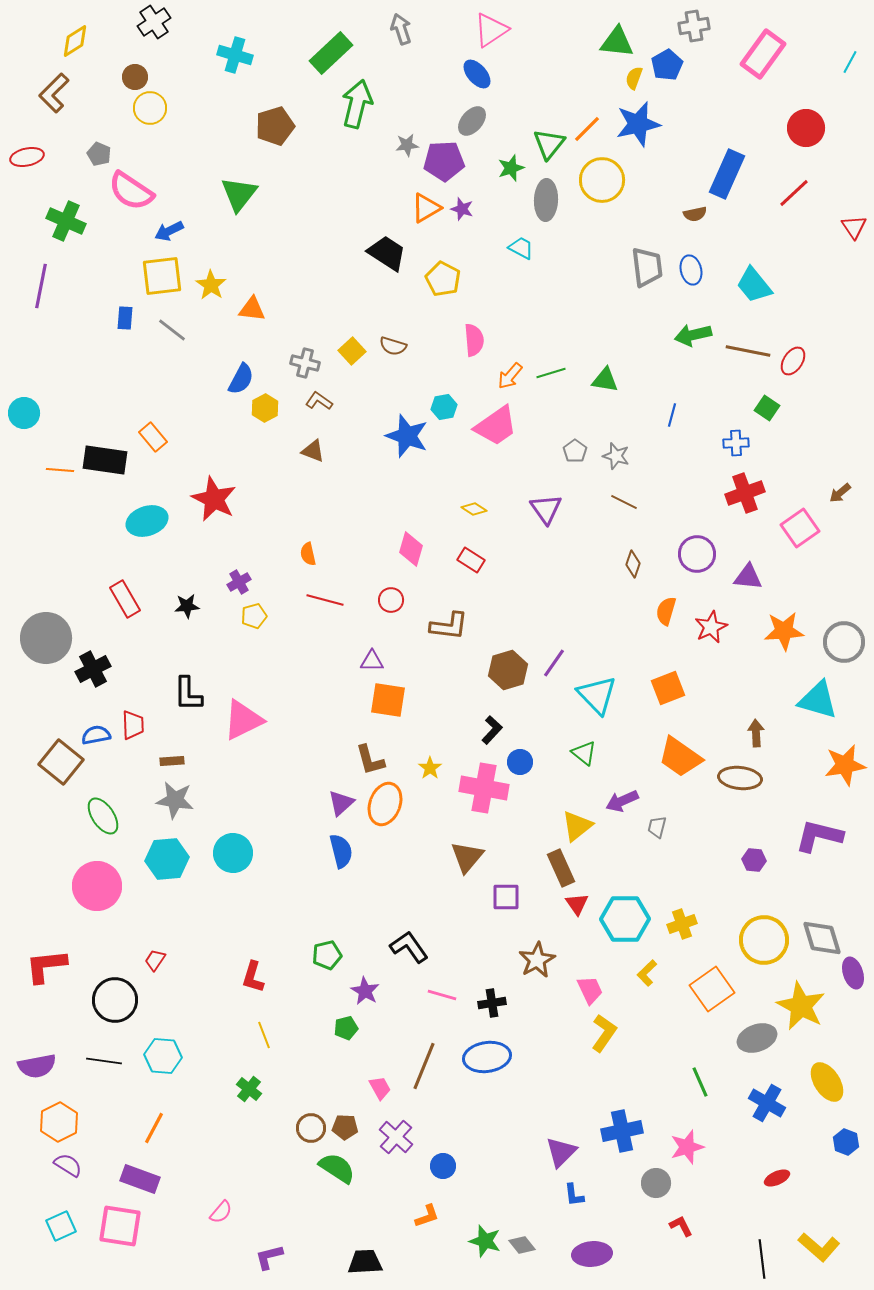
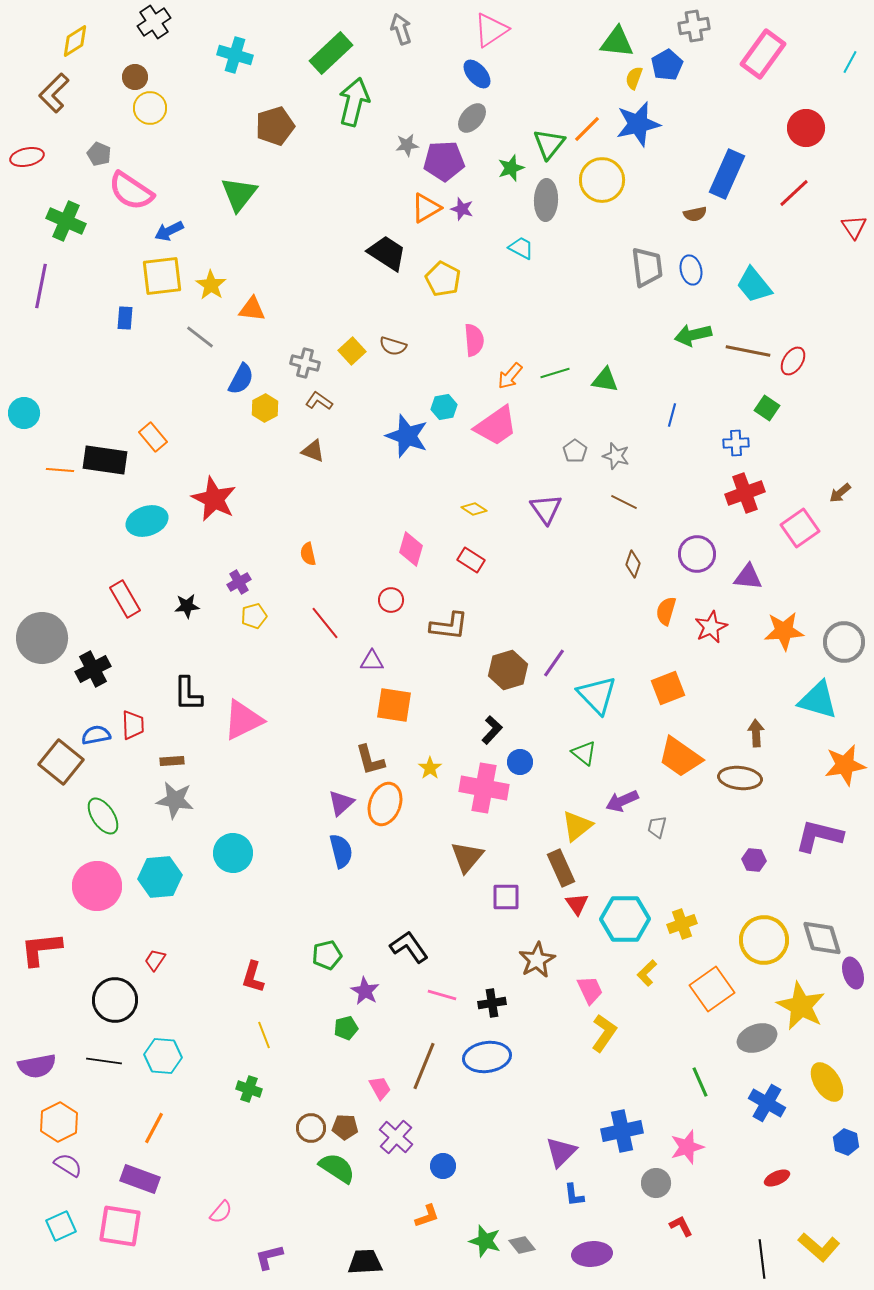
green arrow at (357, 104): moved 3 px left, 2 px up
gray ellipse at (472, 121): moved 3 px up
gray line at (172, 330): moved 28 px right, 7 px down
green line at (551, 373): moved 4 px right
red line at (325, 600): moved 23 px down; rotated 36 degrees clockwise
gray circle at (46, 638): moved 4 px left
orange square at (388, 700): moved 6 px right, 5 px down
cyan hexagon at (167, 859): moved 7 px left, 18 px down
red L-shape at (46, 966): moved 5 px left, 17 px up
green cross at (249, 1089): rotated 20 degrees counterclockwise
